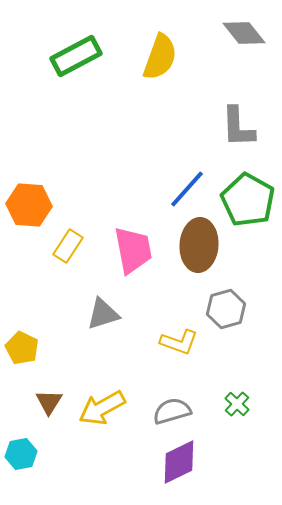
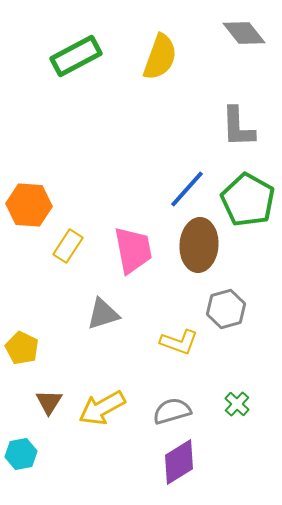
purple diamond: rotated 6 degrees counterclockwise
